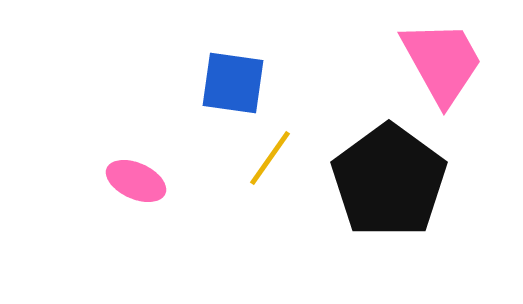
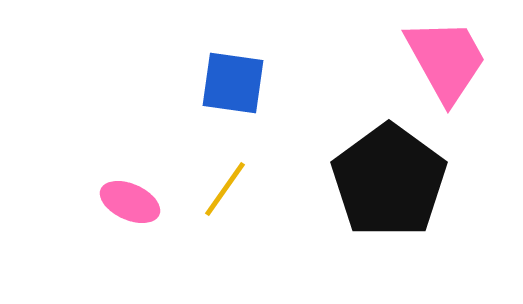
pink trapezoid: moved 4 px right, 2 px up
yellow line: moved 45 px left, 31 px down
pink ellipse: moved 6 px left, 21 px down
